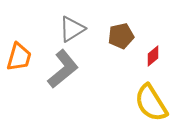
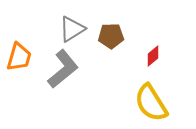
brown pentagon: moved 10 px left; rotated 10 degrees clockwise
